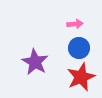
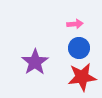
purple star: rotated 8 degrees clockwise
red star: moved 1 px right; rotated 16 degrees clockwise
